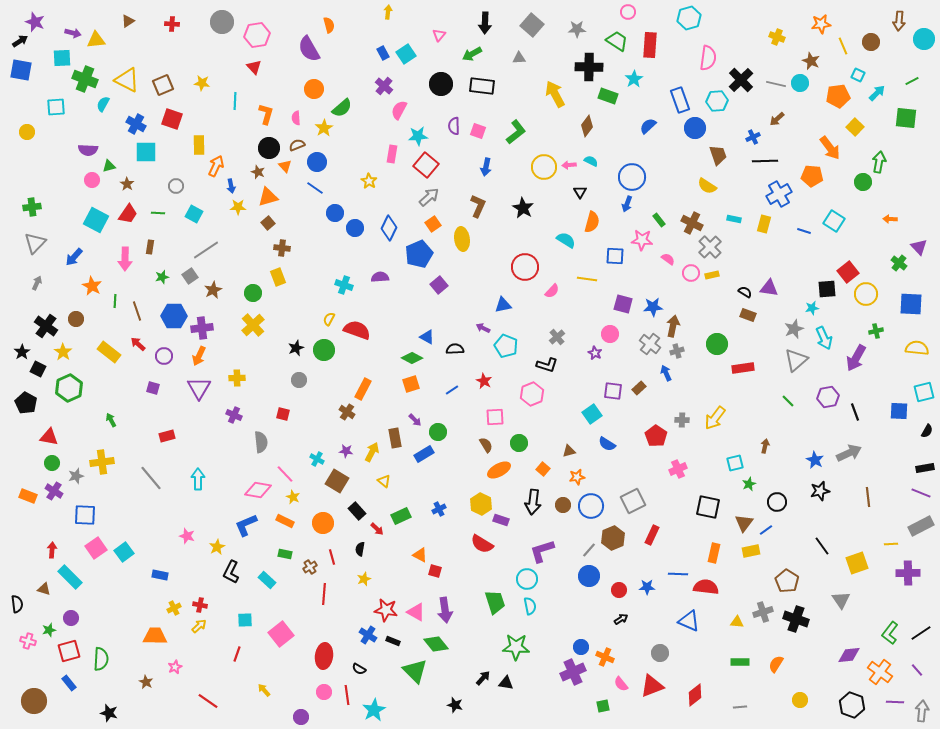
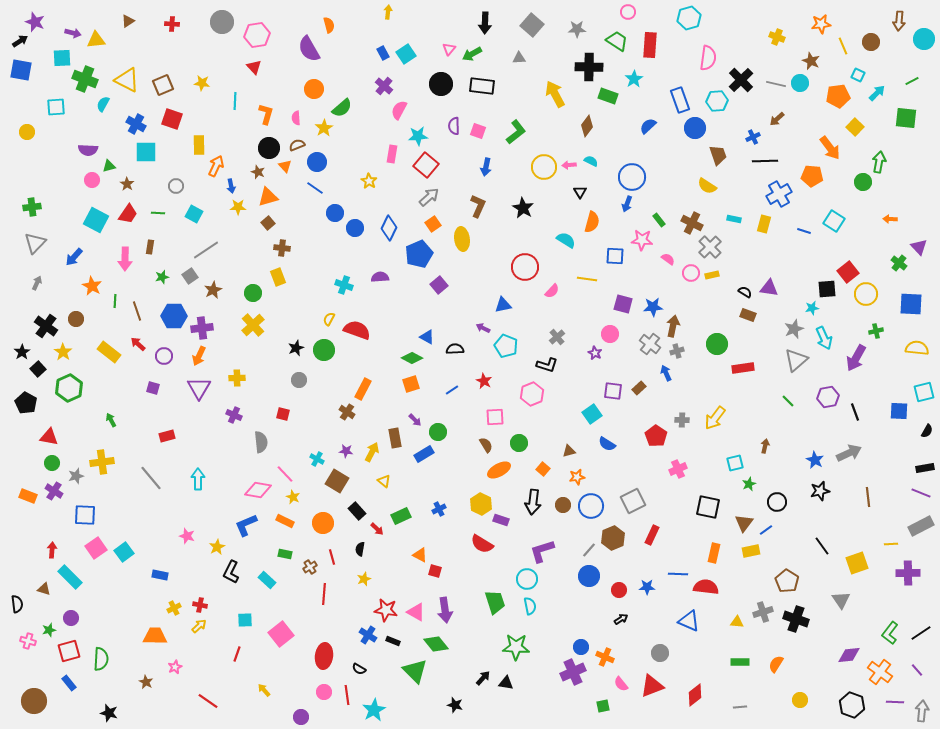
pink triangle at (439, 35): moved 10 px right, 14 px down
black square at (38, 369): rotated 21 degrees clockwise
